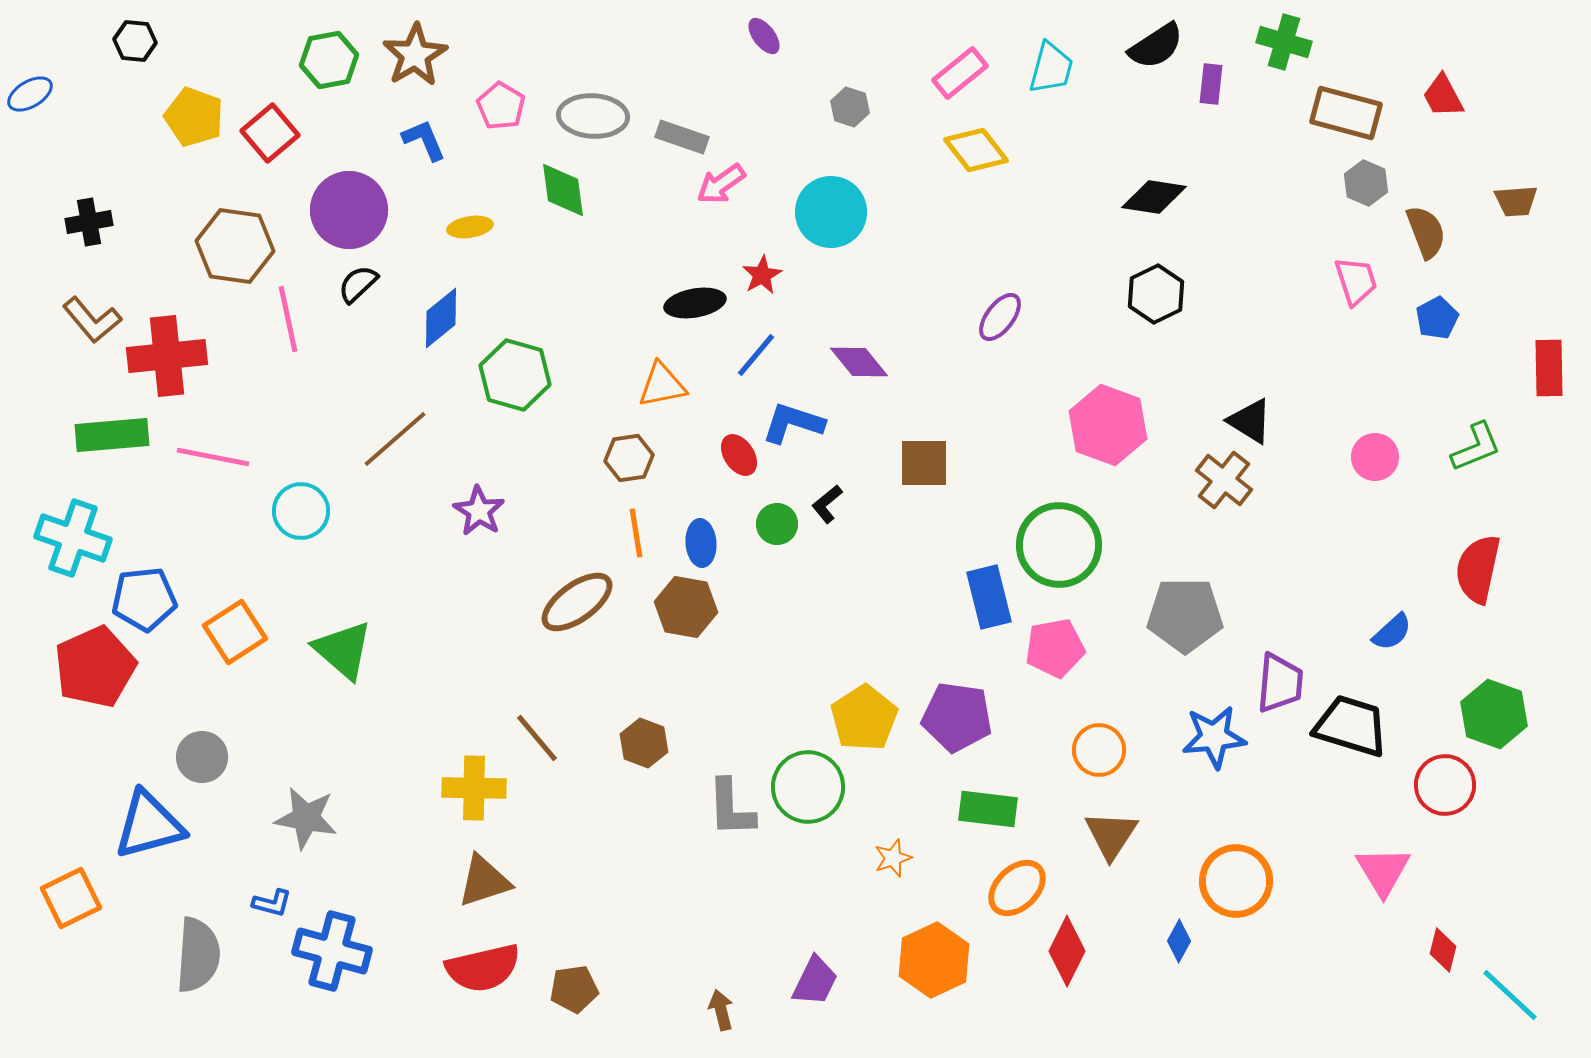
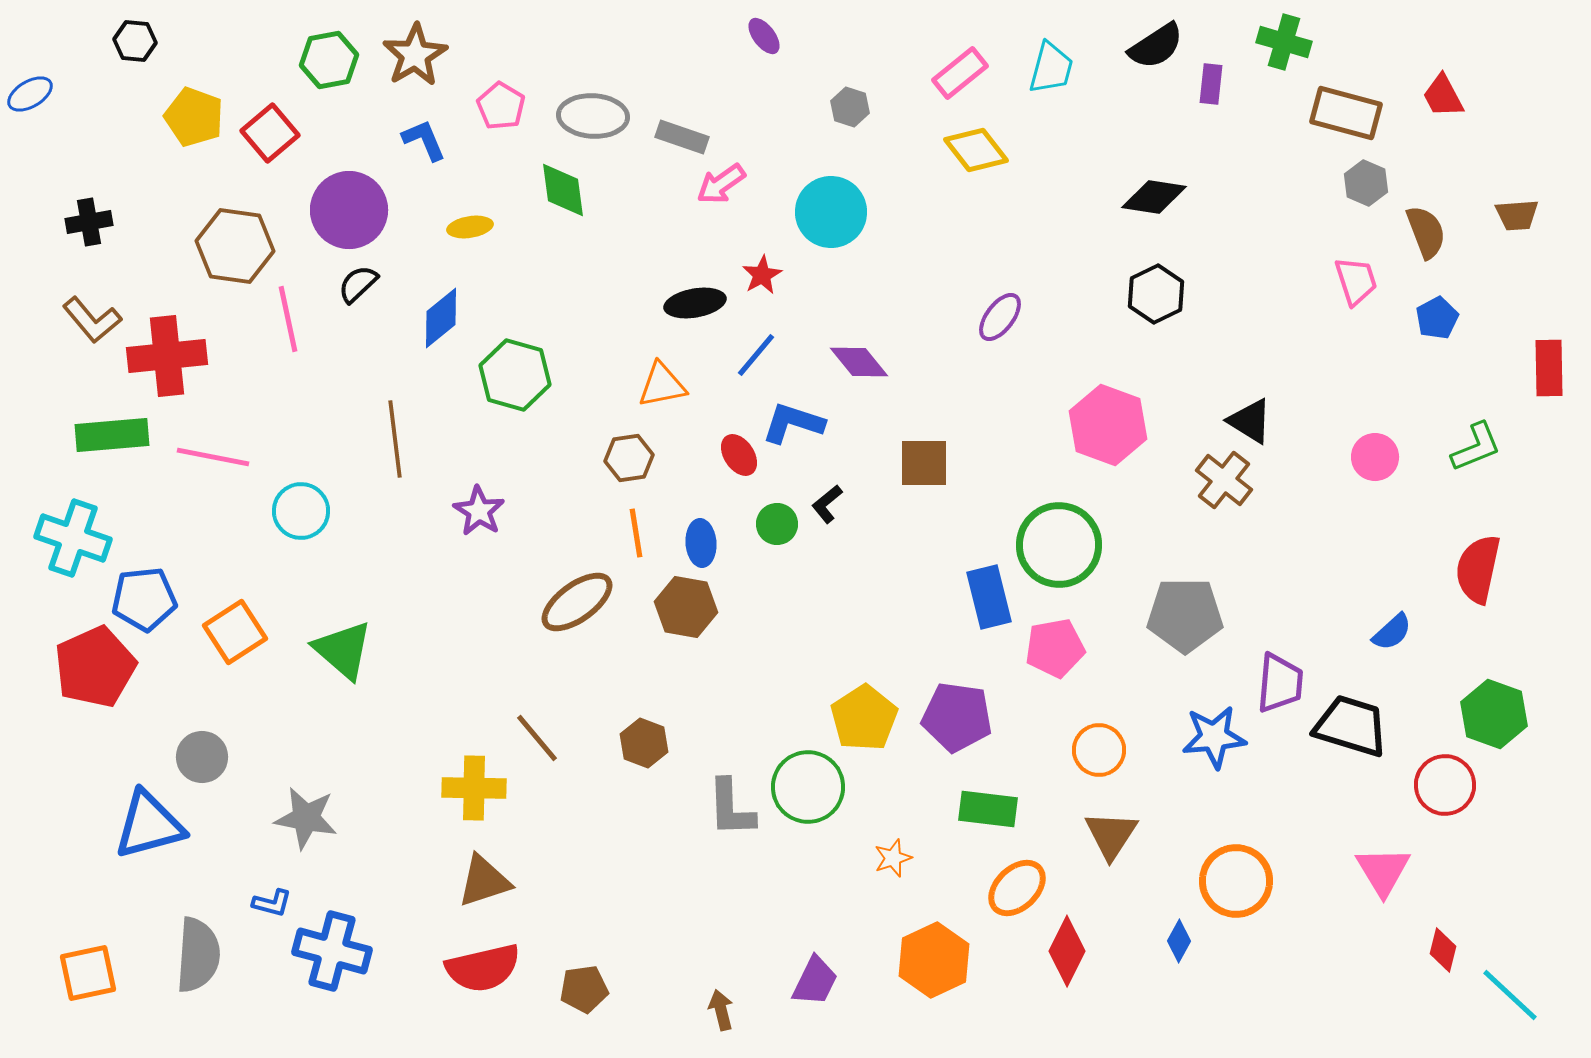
brown trapezoid at (1516, 201): moved 1 px right, 14 px down
brown line at (395, 439): rotated 56 degrees counterclockwise
orange square at (71, 898): moved 17 px right, 75 px down; rotated 14 degrees clockwise
brown pentagon at (574, 989): moved 10 px right
